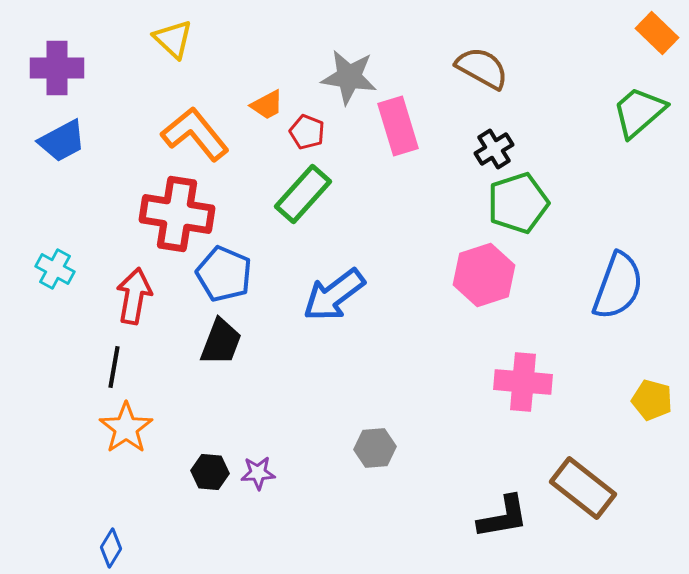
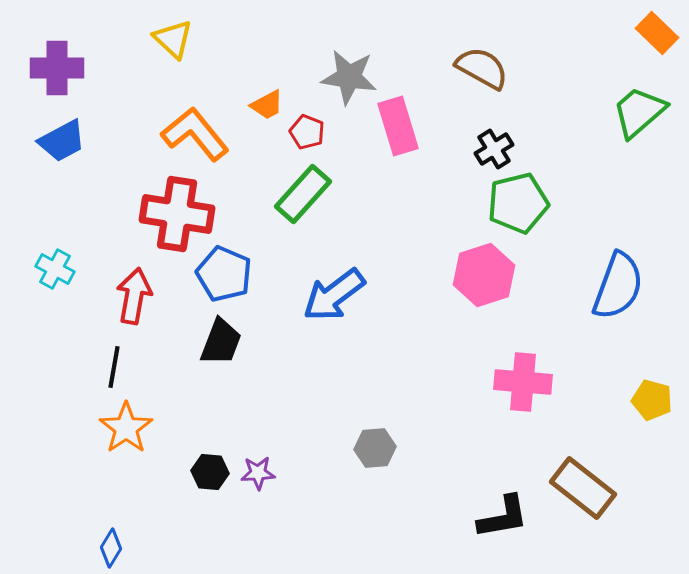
green pentagon: rotated 4 degrees clockwise
